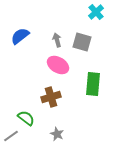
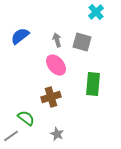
pink ellipse: moved 2 px left; rotated 20 degrees clockwise
